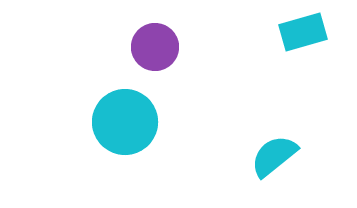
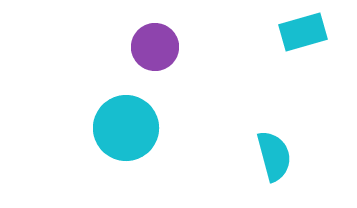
cyan circle: moved 1 px right, 6 px down
cyan semicircle: rotated 114 degrees clockwise
